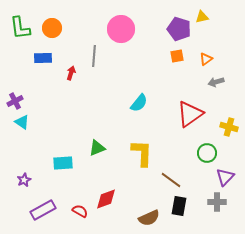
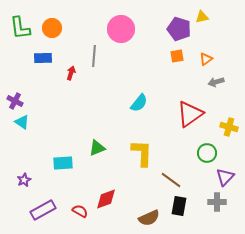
purple cross: rotated 35 degrees counterclockwise
